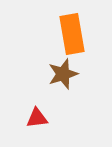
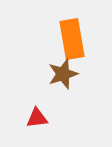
orange rectangle: moved 5 px down
